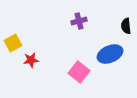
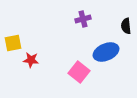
purple cross: moved 4 px right, 2 px up
yellow square: rotated 18 degrees clockwise
blue ellipse: moved 4 px left, 2 px up
red star: rotated 14 degrees clockwise
